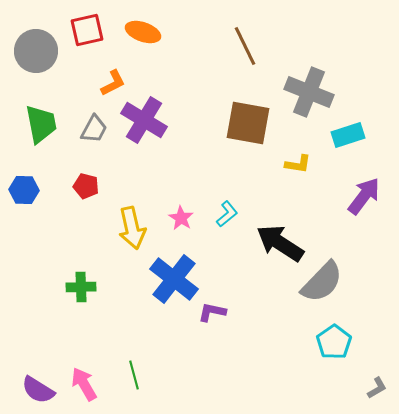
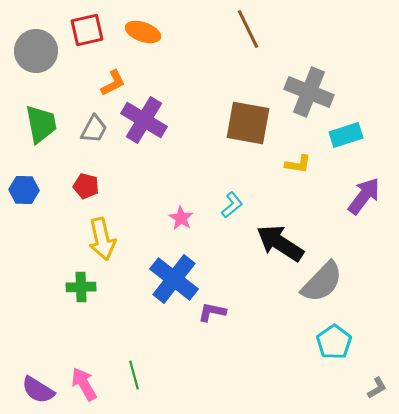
brown line: moved 3 px right, 17 px up
cyan rectangle: moved 2 px left
cyan L-shape: moved 5 px right, 9 px up
yellow arrow: moved 30 px left, 11 px down
